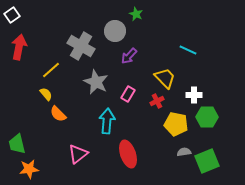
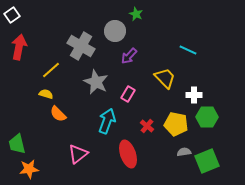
yellow semicircle: rotated 32 degrees counterclockwise
red cross: moved 10 px left, 25 px down; rotated 24 degrees counterclockwise
cyan arrow: rotated 15 degrees clockwise
